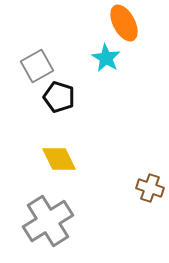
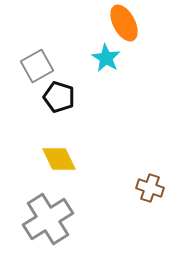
gray cross: moved 2 px up
